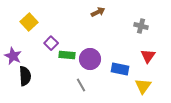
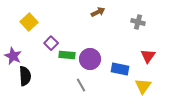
gray cross: moved 3 px left, 4 px up
